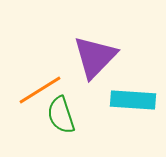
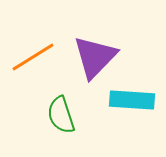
orange line: moved 7 px left, 33 px up
cyan rectangle: moved 1 px left
